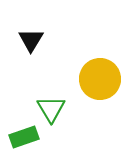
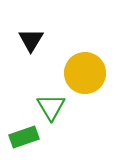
yellow circle: moved 15 px left, 6 px up
green triangle: moved 2 px up
